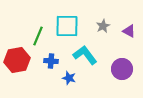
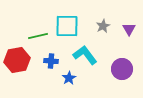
purple triangle: moved 2 px up; rotated 32 degrees clockwise
green line: rotated 54 degrees clockwise
blue star: rotated 24 degrees clockwise
